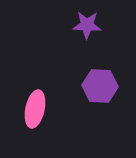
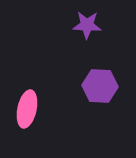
pink ellipse: moved 8 px left
